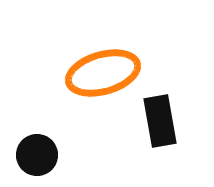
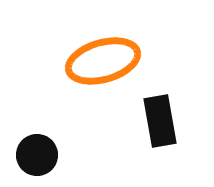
orange ellipse: moved 12 px up
